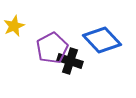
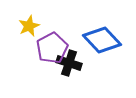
yellow star: moved 15 px right
black cross: moved 1 px left, 2 px down
